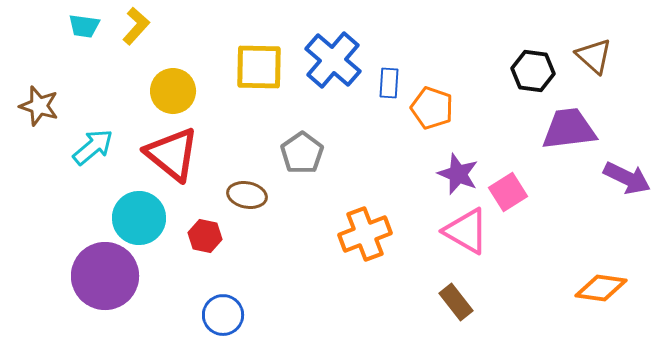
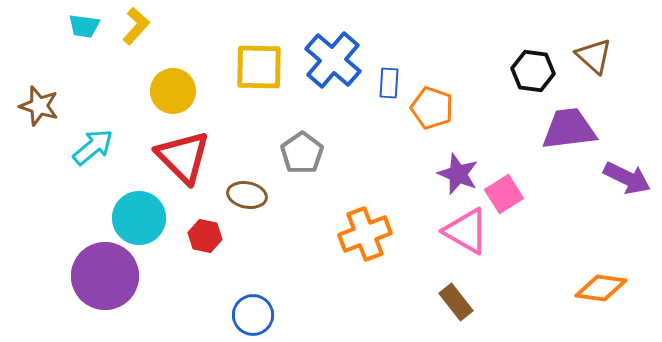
red triangle: moved 11 px right, 3 px down; rotated 6 degrees clockwise
pink square: moved 4 px left, 2 px down
blue circle: moved 30 px right
